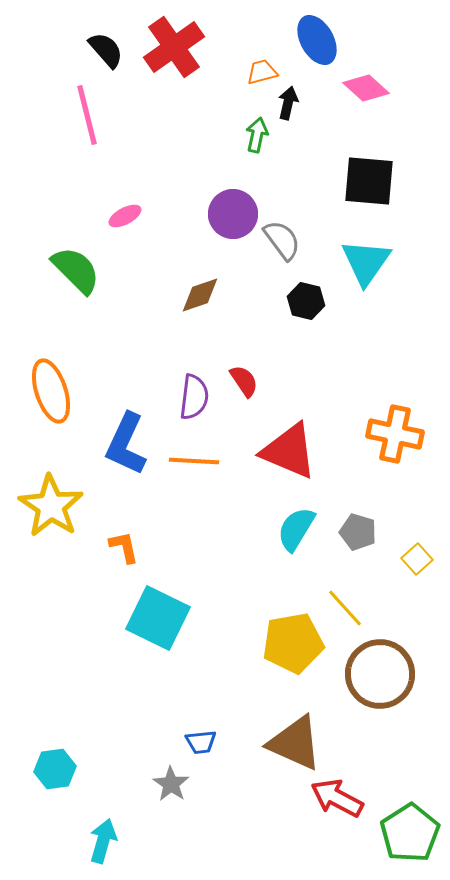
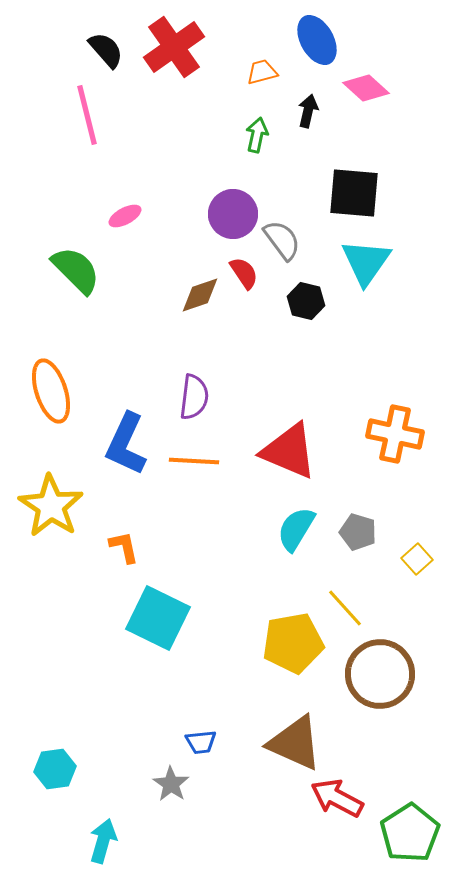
black arrow: moved 20 px right, 8 px down
black square: moved 15 px left, 12 px down
red semicircle: moved 108 px up
